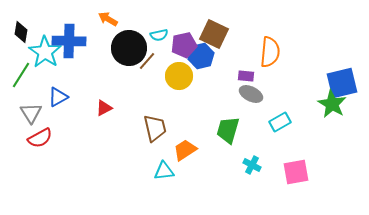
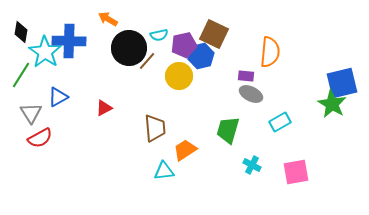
brown trapezoid: rotated 8 degrees clockwise
